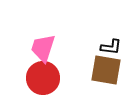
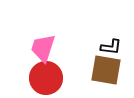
red circle: moved 3 px right
